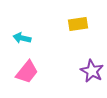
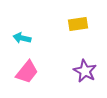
purple star: moved 7 px left
